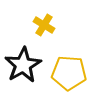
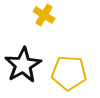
yellow cross: moved 10 px up
